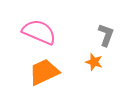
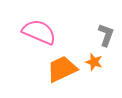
orange trapezoid: moved 18 px right, 3 px up
